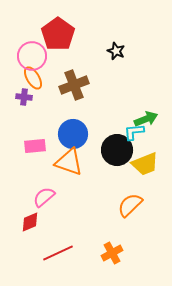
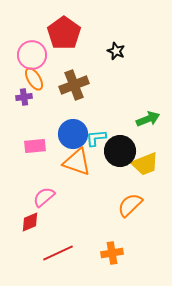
red pentagon: moved 6 px right, 1 px up
pink circle: moved 1 px up
orange ellipse: moved 1 px right, 1 px down
purple cross: rotated 14 degrees counterclockwise
green arrow: moved 2 px right
cyan L-shape: moved 38 px left, 6 px down
black circle: moved 3 px right, 1 px down
orange triangle: moved 8 px right
orange cross: rotated 20 degrees clockwise
